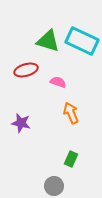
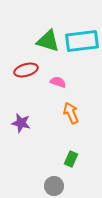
cyan rectangle: rotated 32 degrees counterclockwise
